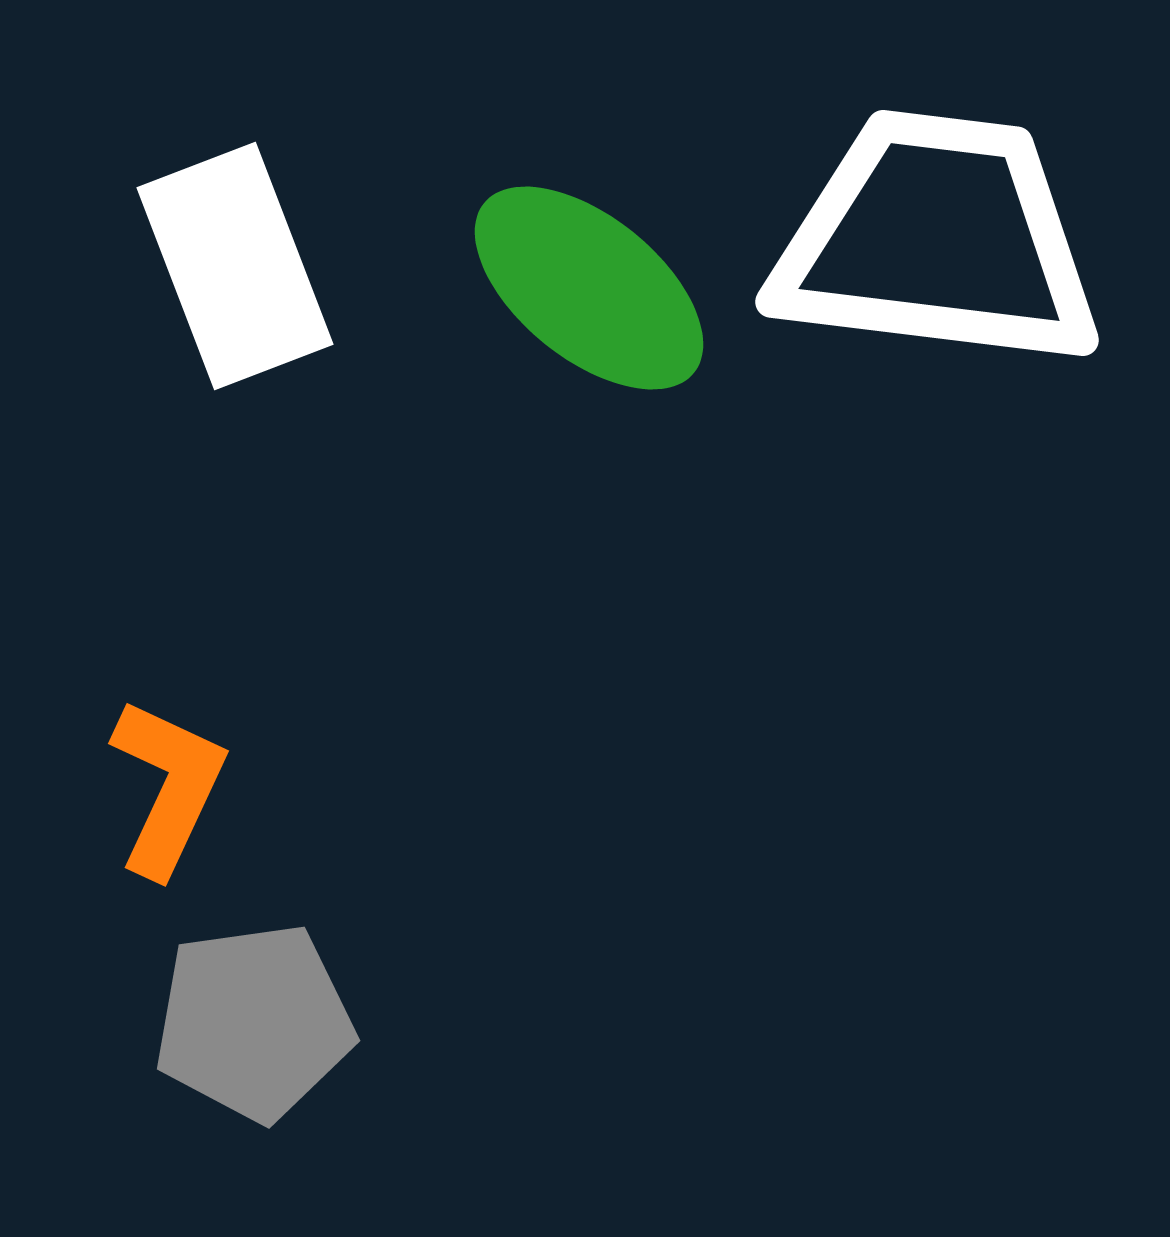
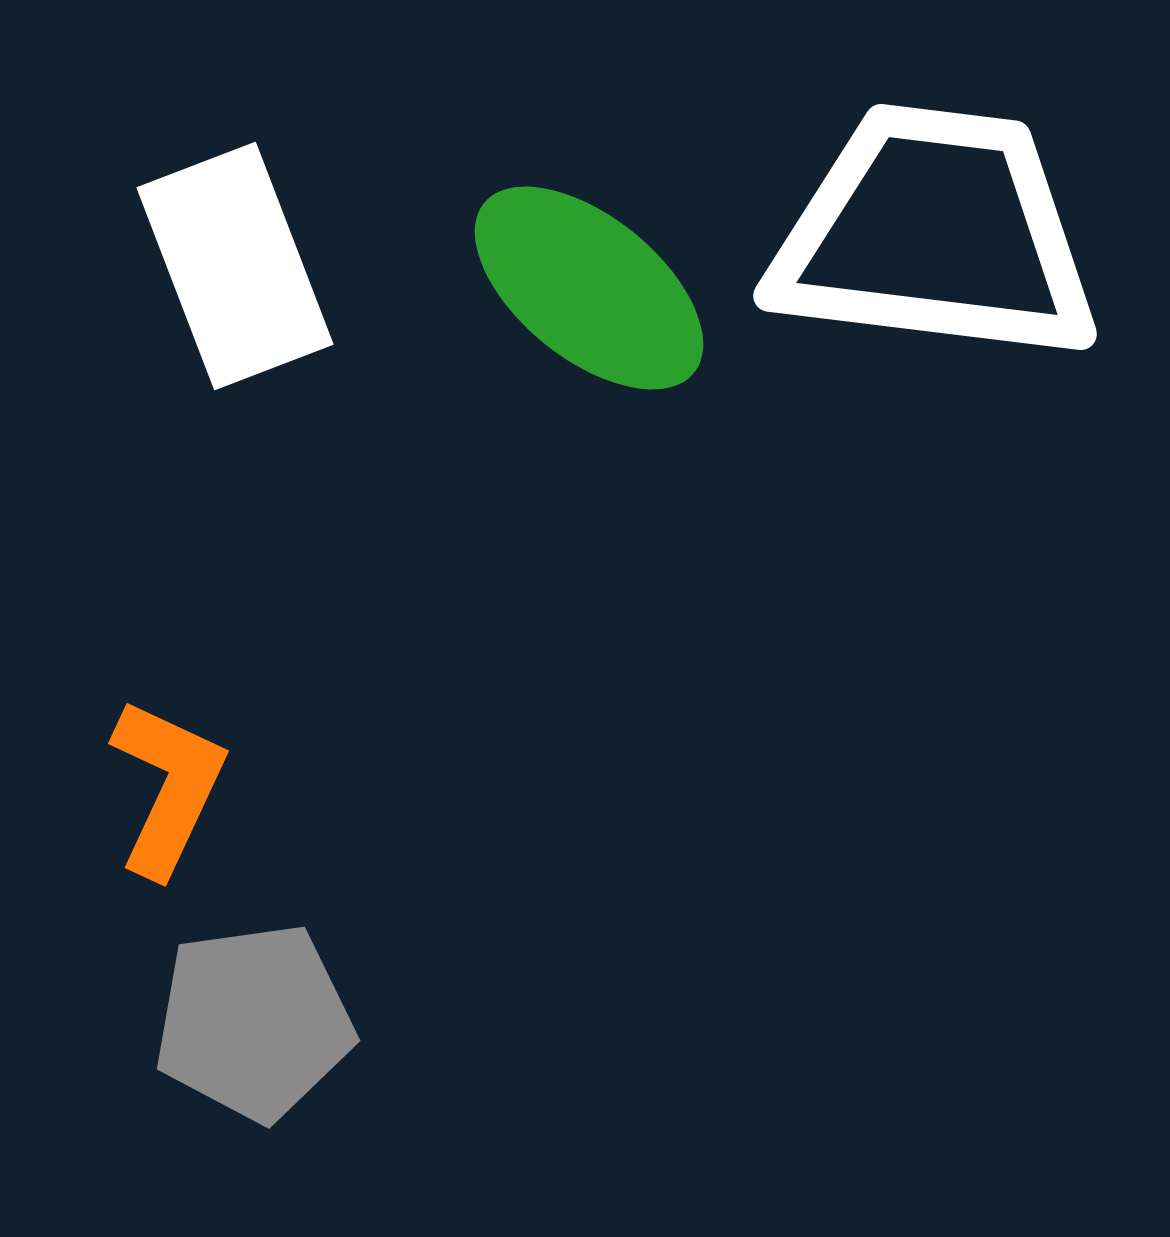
white trapezoid: moved 2 px left, 6 px up
